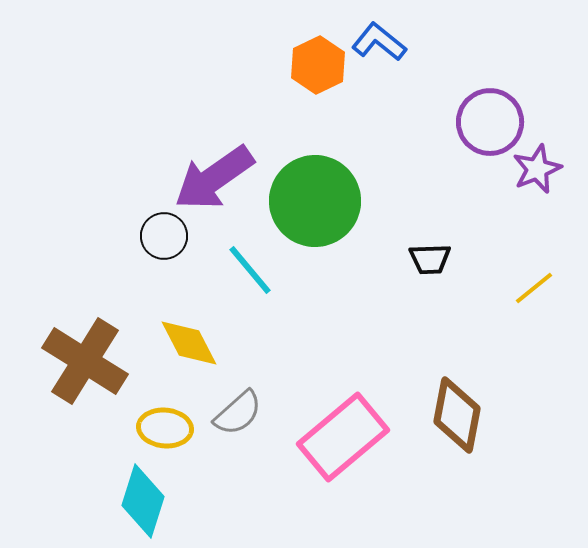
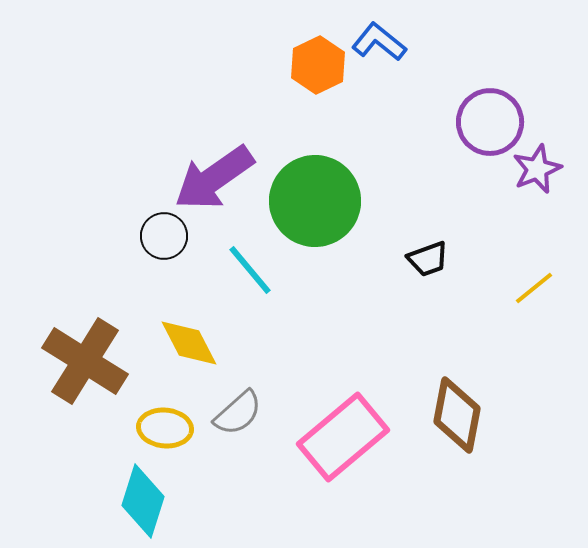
black trapezoid: moved 2 px left; rotated 18 degrees counterclockwise
